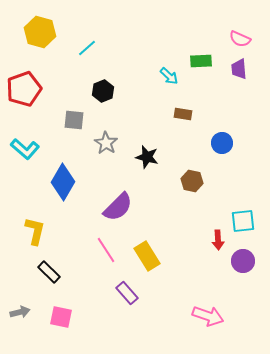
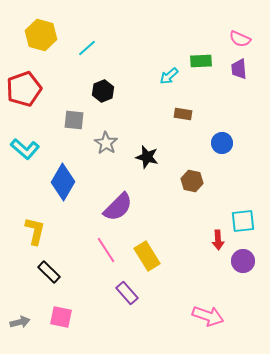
yellow hexagon: moved 1 px right, 3 px down
cyan arrow: rotated 96 degrees clockwise
gray arrow: moved 10 px down
